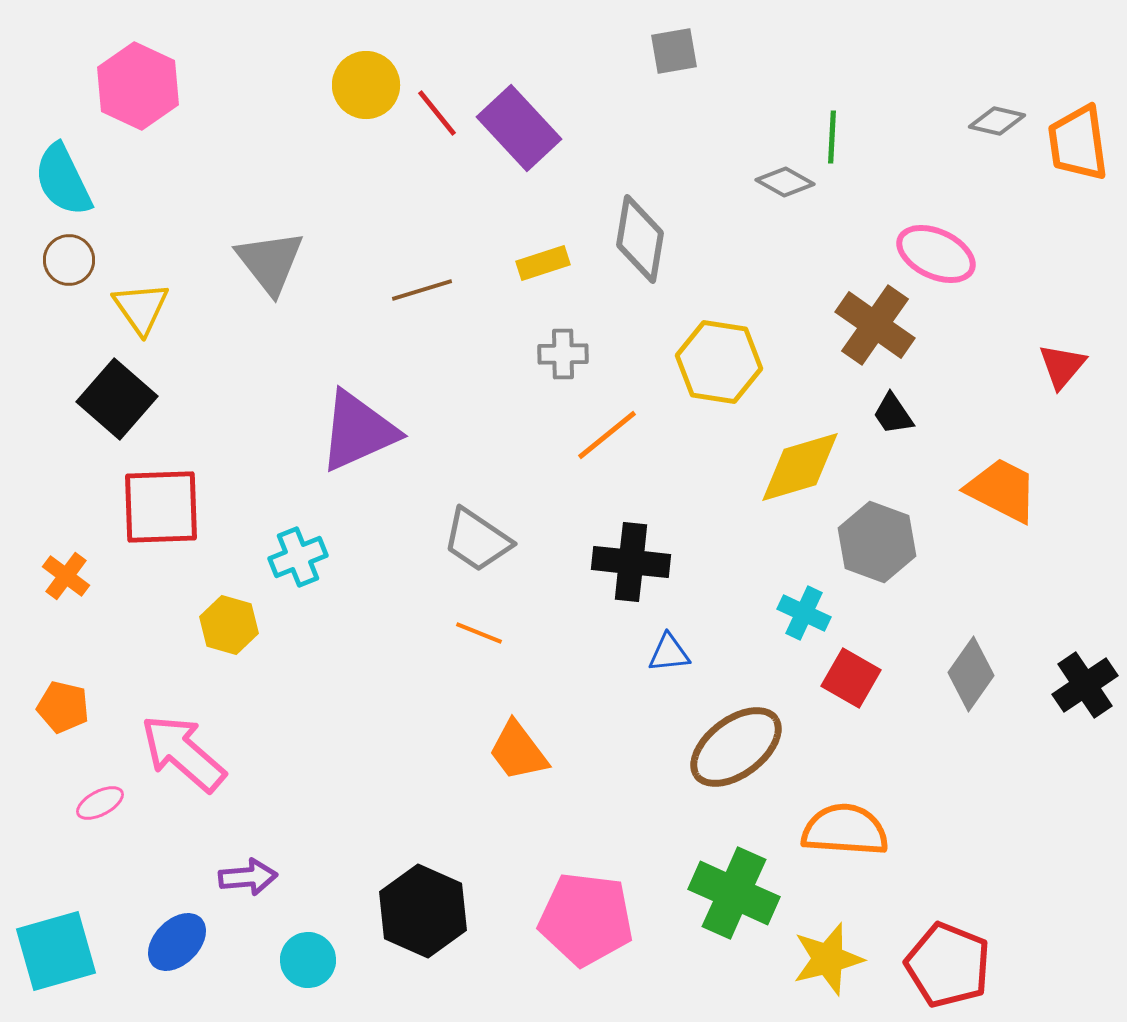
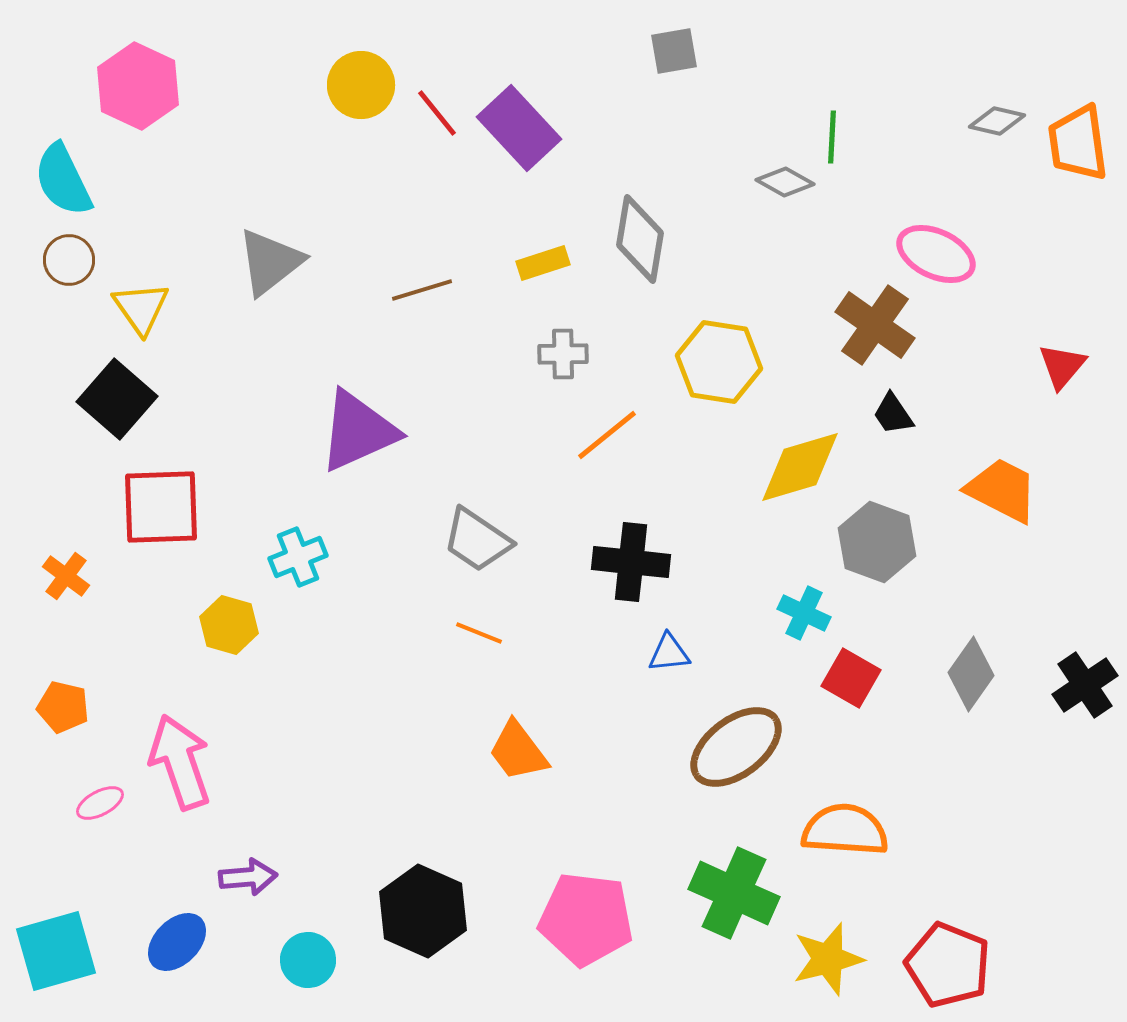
yellow circle at (366, 85): moved 5 px left
gray triangle at (270, 262): rotated 30 degrees clockwise
pink arrow at (183, 753): moved 3 px left, 9 px down; rotated 30 degrees clockwise
